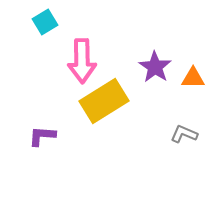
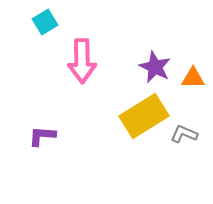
purple star: rotated 8 degrees counterclockwise
yellow rectangle: moved 40 px right, 15 px down
